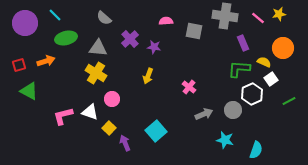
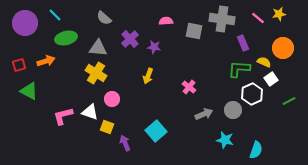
gray cross: moved 3 px left, 3 px down
yellow square: moved 2 px left, 1 px up; rotated 24 degrees counterclockwise
